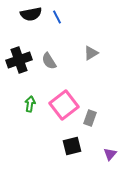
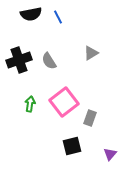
blue line: moved 1 px right
pink square: moved 3 px up
